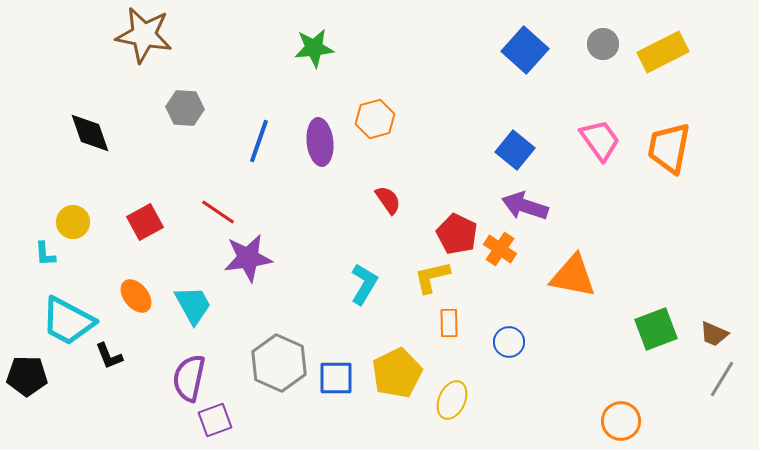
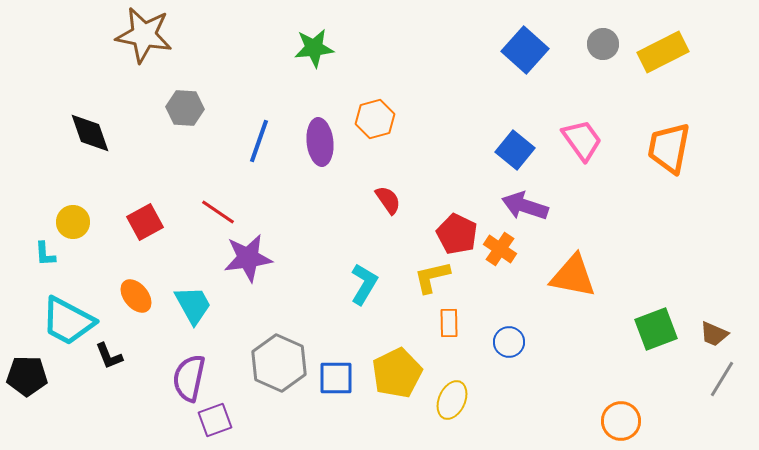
pink trapezoid at (600, 140): moved 18 px left
